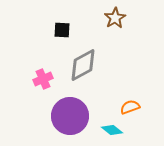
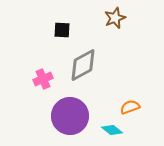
brown star: rotated 10 degrees clockwise
